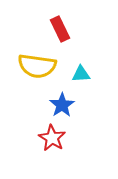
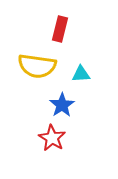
red rectangle: rotated 40 degrees clockwise
